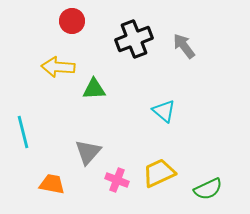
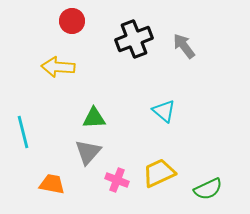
green triangle: moved 29 px down
